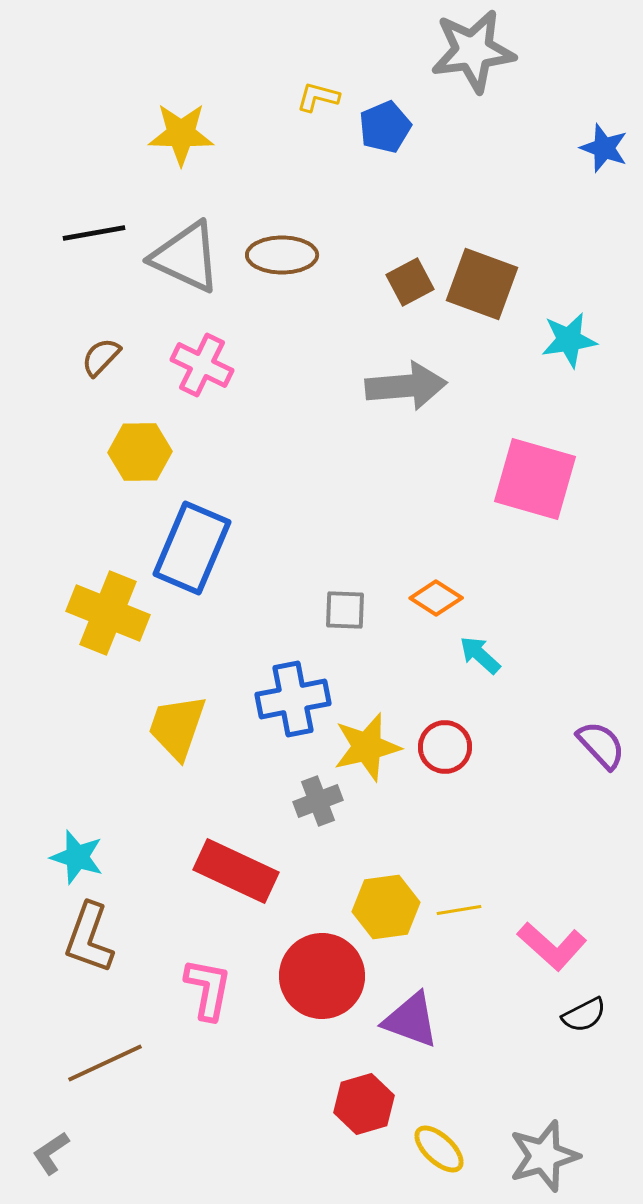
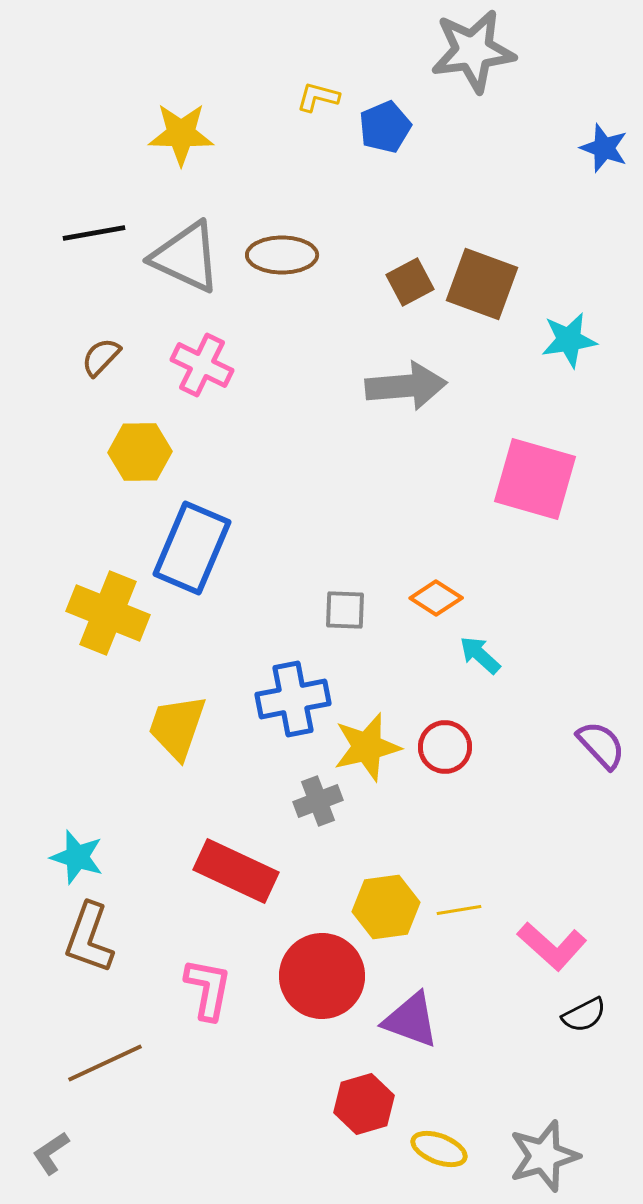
yellow ellipse at (439, 1149): rotated 22 degrees counterclockwise
